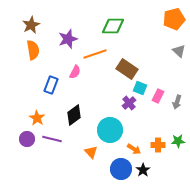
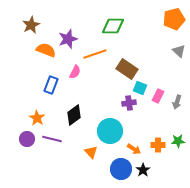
orange semicircle: moved 13 px right; rotated 60 degrees counterclockwise
purple cross: rotated 32 degrees clockwise
cyan circle: moved 1 px down
